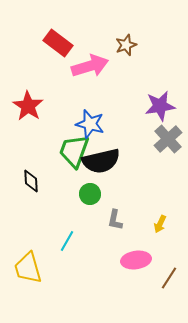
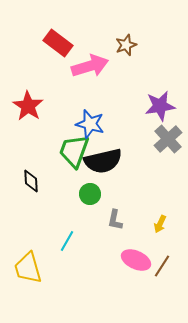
black semicircle: moved 2 px right
pink ellipse: rotated 32 degrees clockwise
brown line: moved 7 px left, 12 px up
